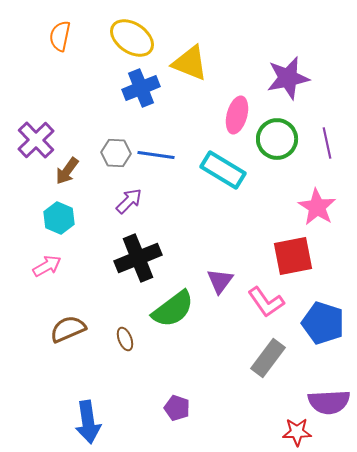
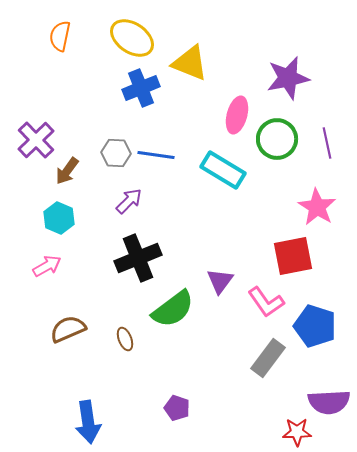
blue pentagon: moved 8 px left, 3 px down
